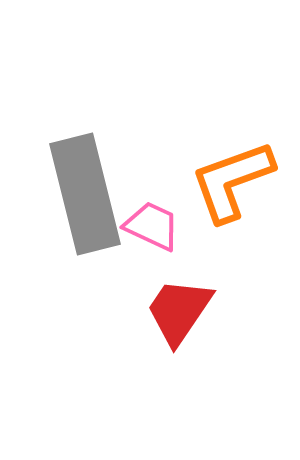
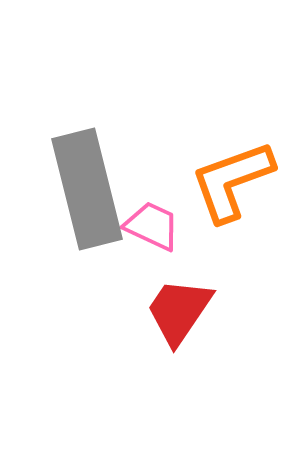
gray rectangle: moved 2 px right, 5 px up
